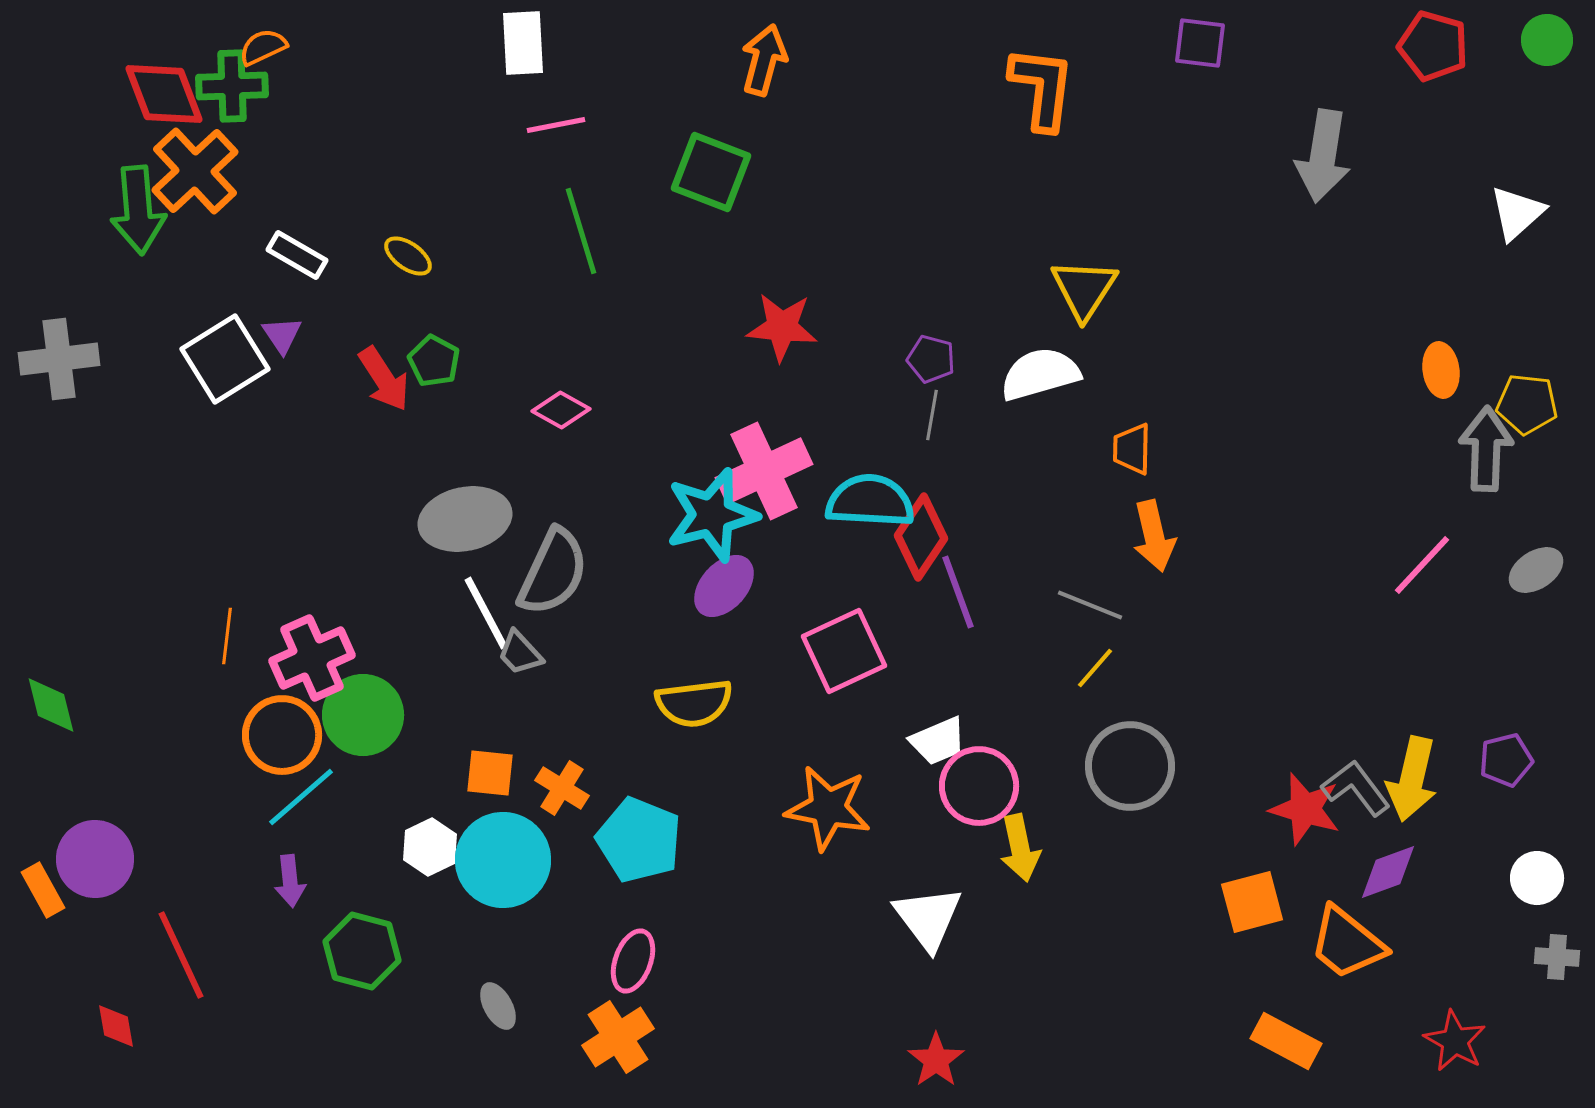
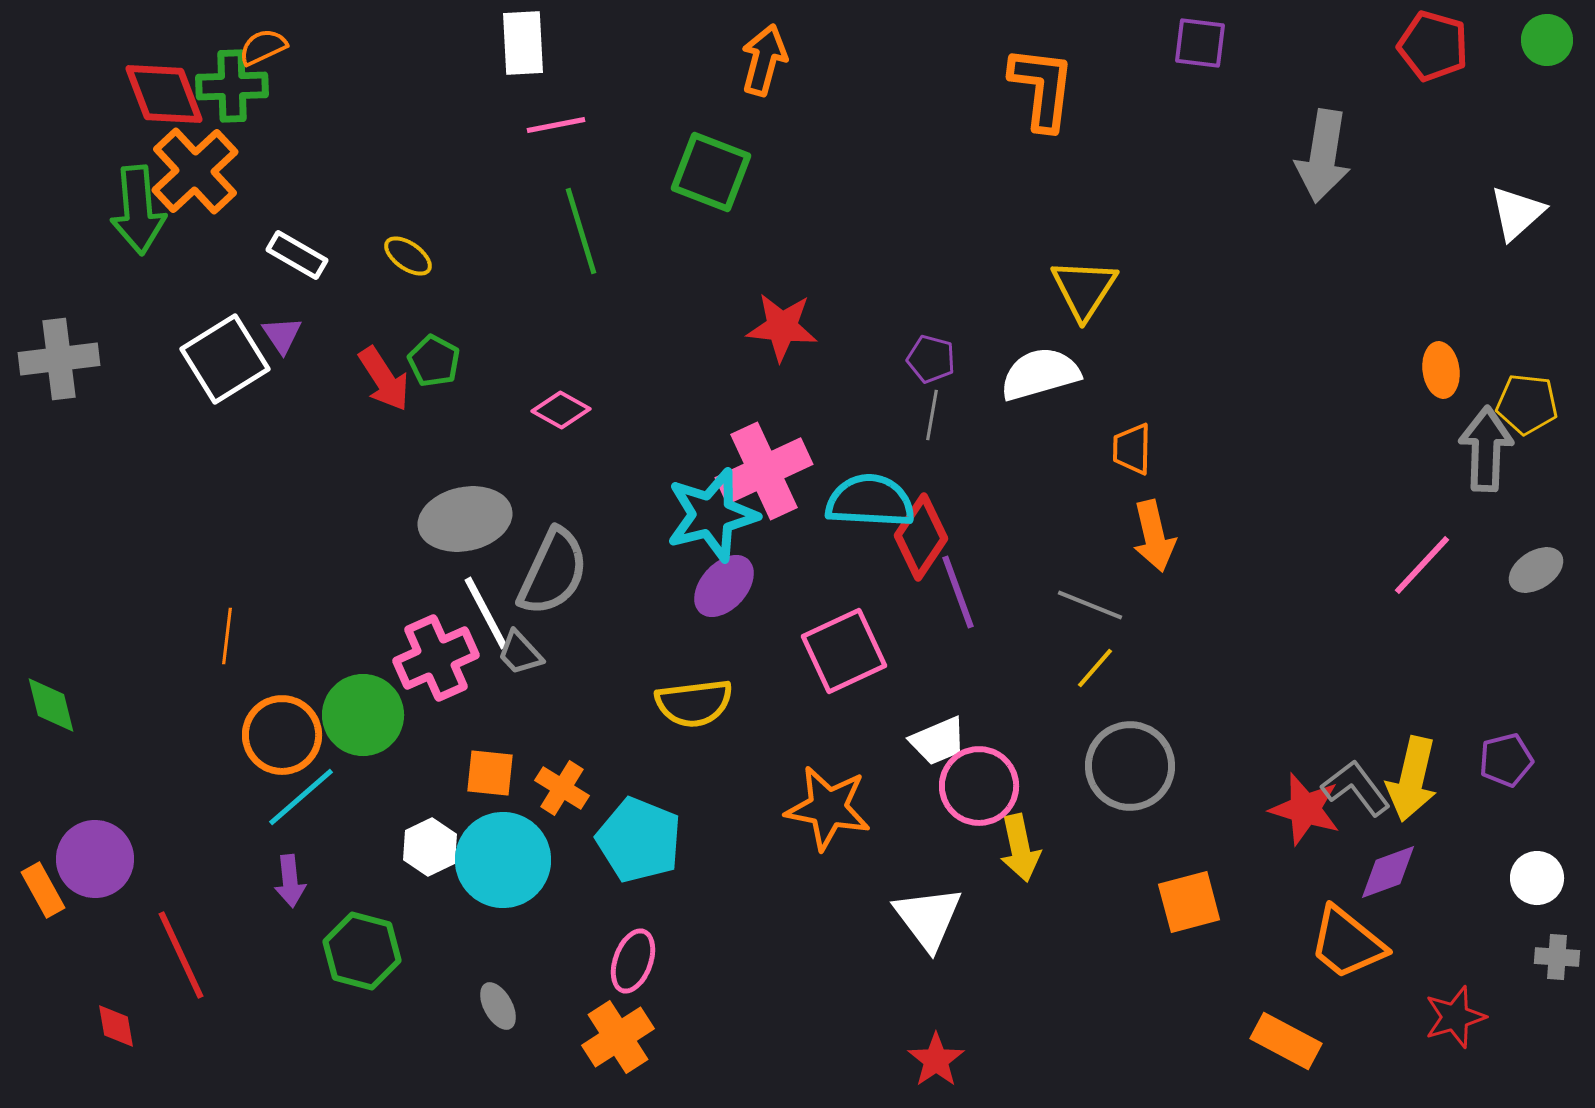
pink cross at (312, 658): moved 124 px right
orange square at (1252, 902): moved 63 px left
red star at (1455, 1041): moved 24 px up; rotated 26 degrees clockwise
